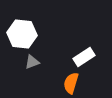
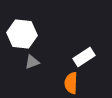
orange semicircle: rotated 15 degrees counterclockwise
